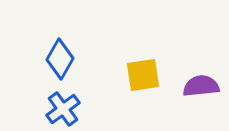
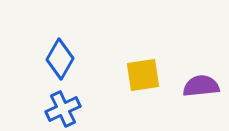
blue cross: rotated 12 degrees clockwise
